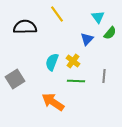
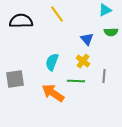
cyan triangle: moved 7 px right, 7 px up; rotated 40 degrees clockwise
black semicircle: moved 4 px left, 6 px up
green semicircle: moved 1 px right, 1 px up; rotated 48 degrees clockwise
blue triangle: rotated 24 degrees counterclockwise
yellow cross: moved 10 px right
gray square: rotated 24 degrees clockwise
orange arrow: moved 9 px up
